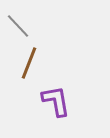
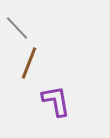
gray line: moved 1 px left, 2 px down
